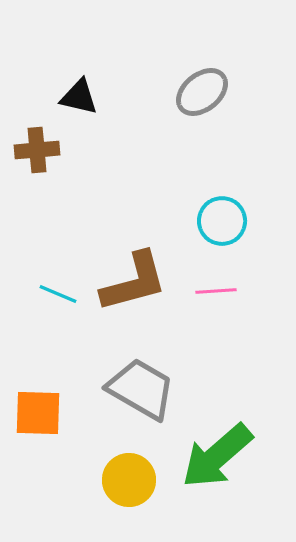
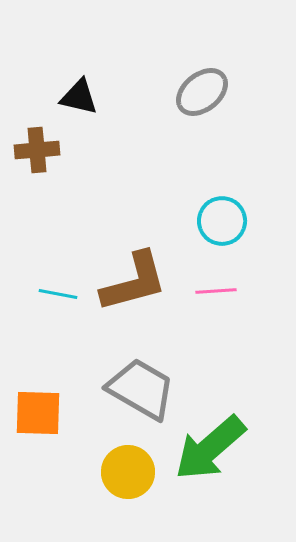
cyan line: rotated 12 degrees counterclockwise
green arrow: moved 7 px left, 8 px up
yellow circle: moved 1 px left, 8 px up
